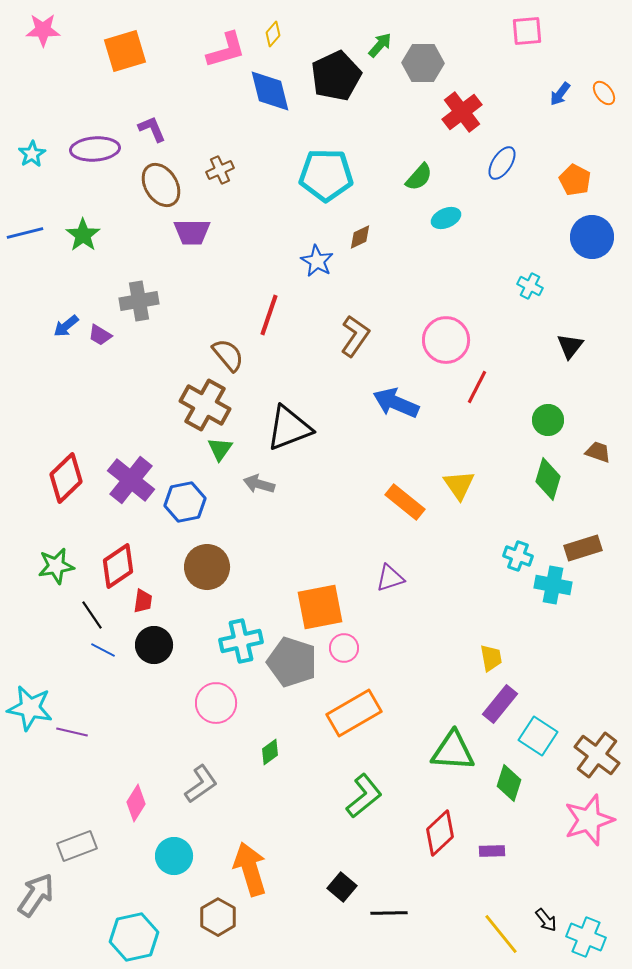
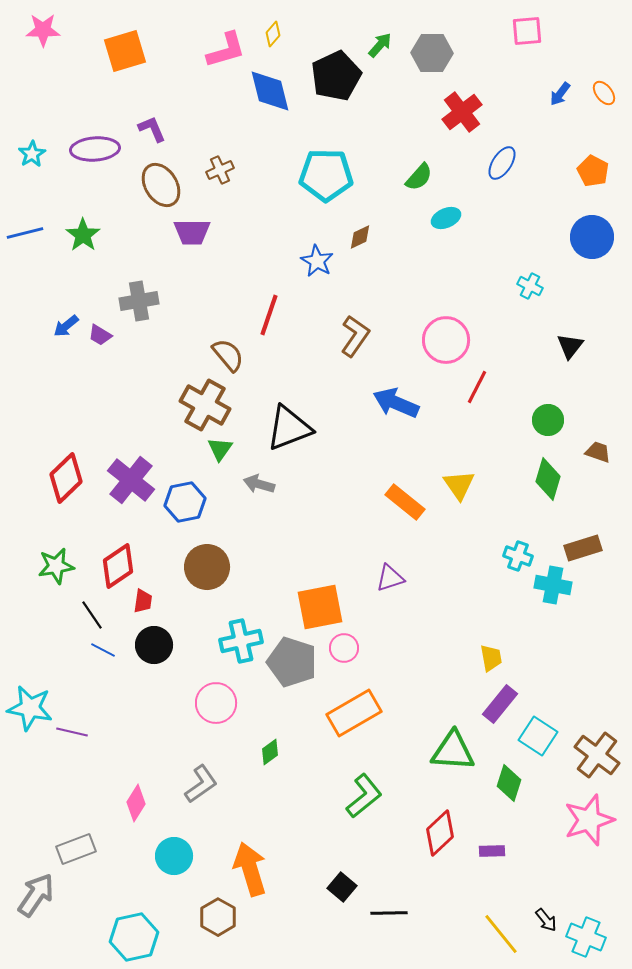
gray hexagon at (423, 63): moved 9 px right, 10 px up
orange pentagon at (575, 180): moved 18 px right, 9 px up
gray rectangle at (77, 846): moved 1 px left, 3 px down
